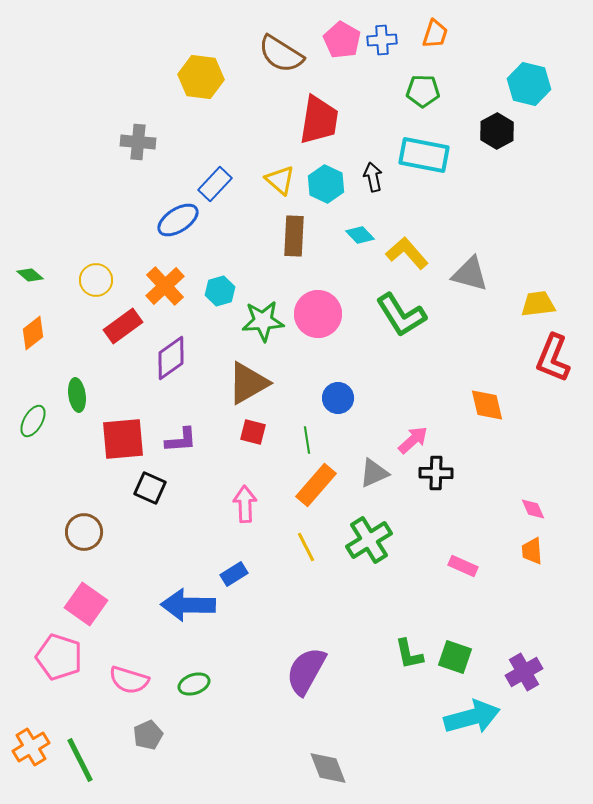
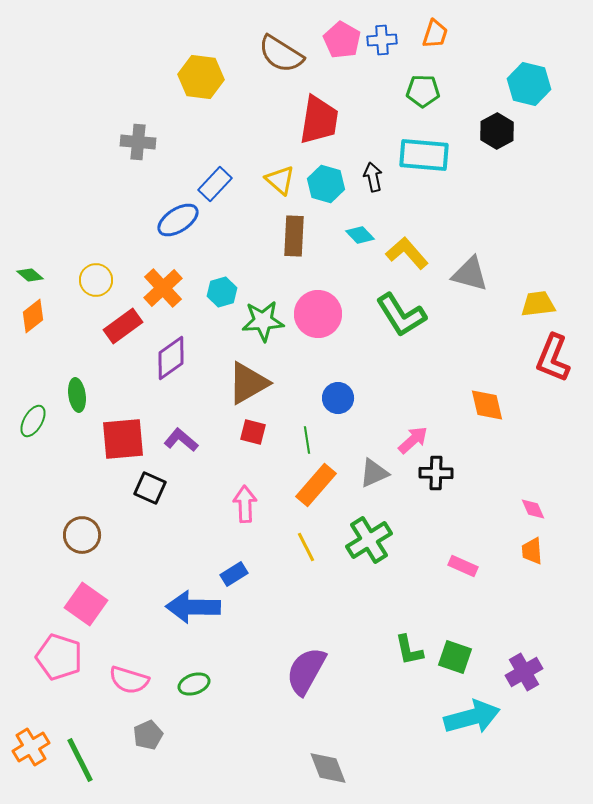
cyan rectangle at (424, 155): rotated 6 degrees counterclockwise
cyan hexagon at (326, 184): rotated 9 degrees counterclockwise
orange cross at (165, 286): moved 2 px left, 2 px down
cyan hexagon at (220, 291): moved 2 px right, 1 px down
orange diamond at (33, 333): moved 17 px up
purple L-shape at (181, 440): rotated 136 degrees counterclockwise
brown circle at (84, 532): moved 2 px left, 3 px down
blue arrow at (188, 605): moved 5 px right, 2 px down
green L-shape at (409, 654): moved 4 px up
